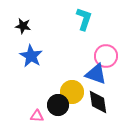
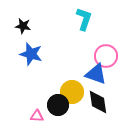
blue star: moved 2 px up; rotated 15 degrees counterclockwise
